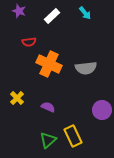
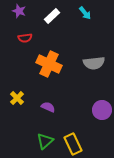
red semicircle: moved 4 px left, 4 px up
gray semicircle: moved 8 px right, 5 px up
yellow rectangle: moved 8 px down
green triangle: moved 3 px left, 1 px down
